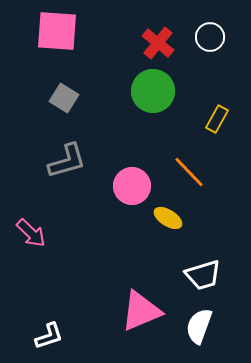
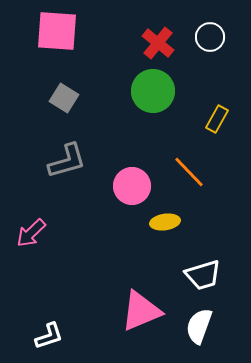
yellow ellipse: moved 3 px left, 4 px down; rotated 40 degrees counterclockwise
pink arrow: rotated 92 degrees clockwise
